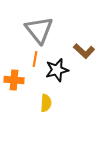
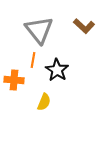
brown L-shape: moved 25 px up
orange line: moved 2 px left, 1 px down
black star: rotated 25 degrees counterclockwise
yellow semicircle: moved 2 px left, 1 px up; rotated 18 degrees clockwise
